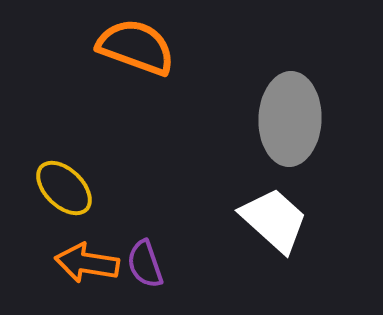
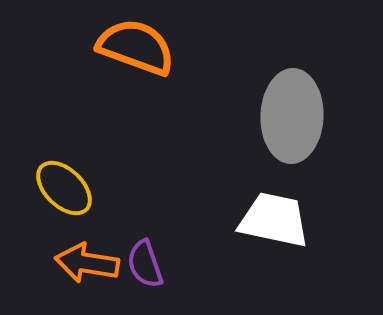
gray ellipse: moved 2 px right, 3 px up
white trapezoid: rotated 30 degrees counterclockwise
